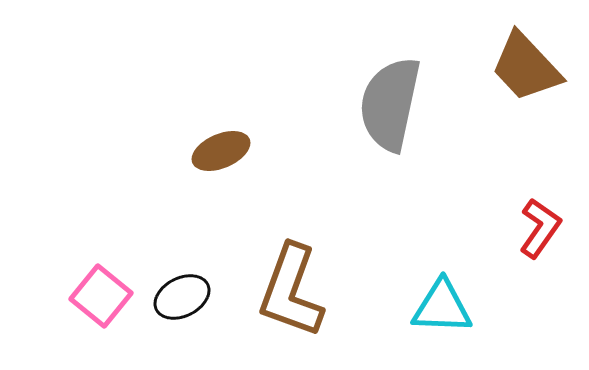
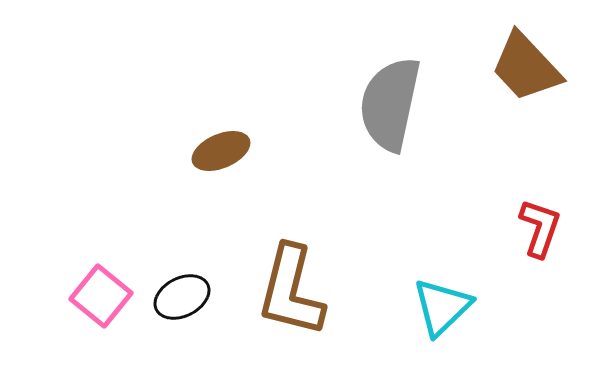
red L-shape: rotated 16 degrees counterclockwise
brown L-shape: rotated 6 degrees counterclockwise
cyan triangle: rotated 46 degrees counterclockwise
